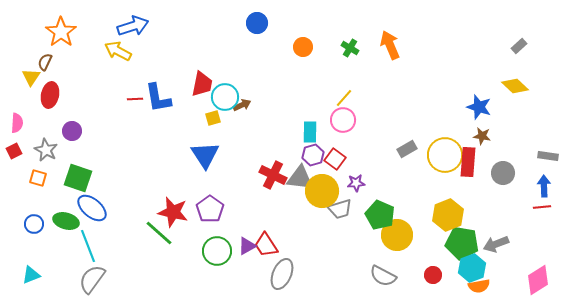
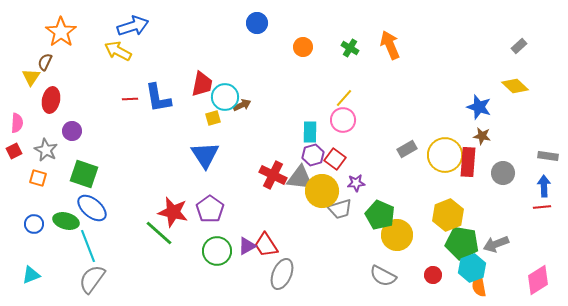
red ellipse at (50, 95): moved 1 px right, 5 px down
red line at (135, 99): moved 5 px left
green square at (78, 178): moved 6 px right, 4 px up
orange semicircle at (479, 286): rotated 90 degrees clockwise
